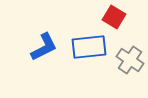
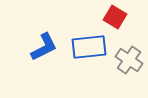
red square: moved 1 px right
gray cross: moved 1 px left
